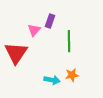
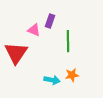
pink triangle: rotated 48 degrees counterclockwise
green line: moved 1 px left
